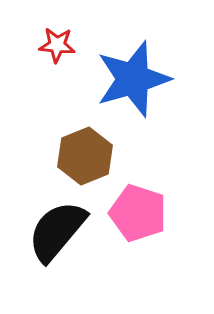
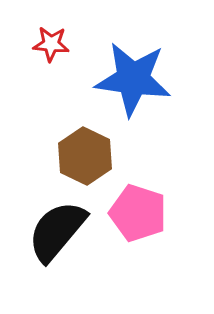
red star: moved 6 px left, 1 px up
blue star: rotated 24 degrees clockwise
brown hexagon: rotated 12 degrees counterclockwise
